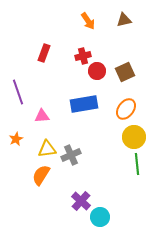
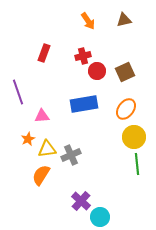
orange star: moved 12 px right
